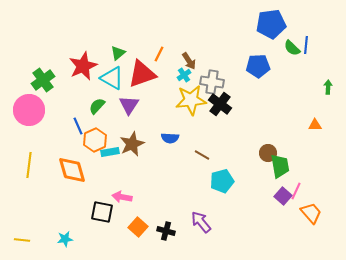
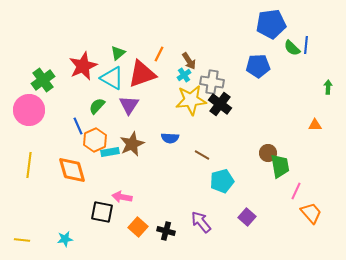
purple square at (283, 196): moved 36 px left, 21 px down
